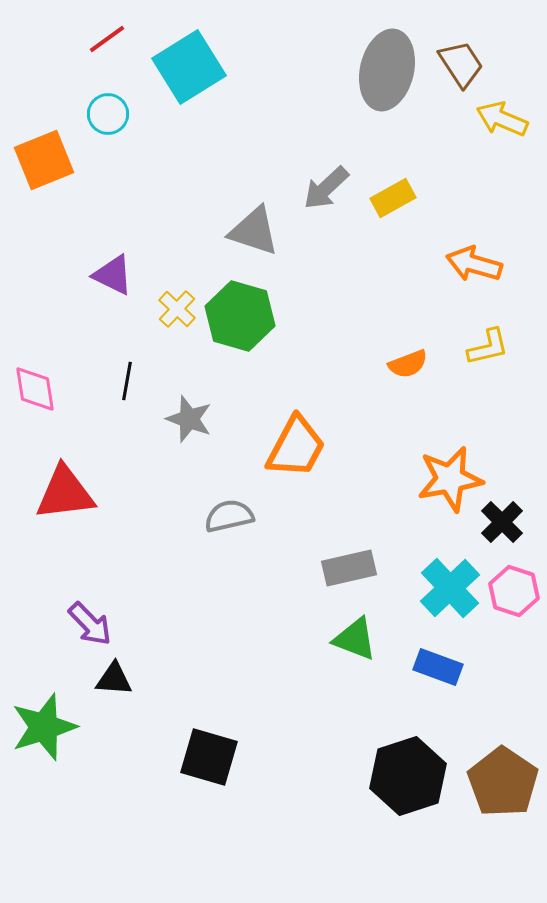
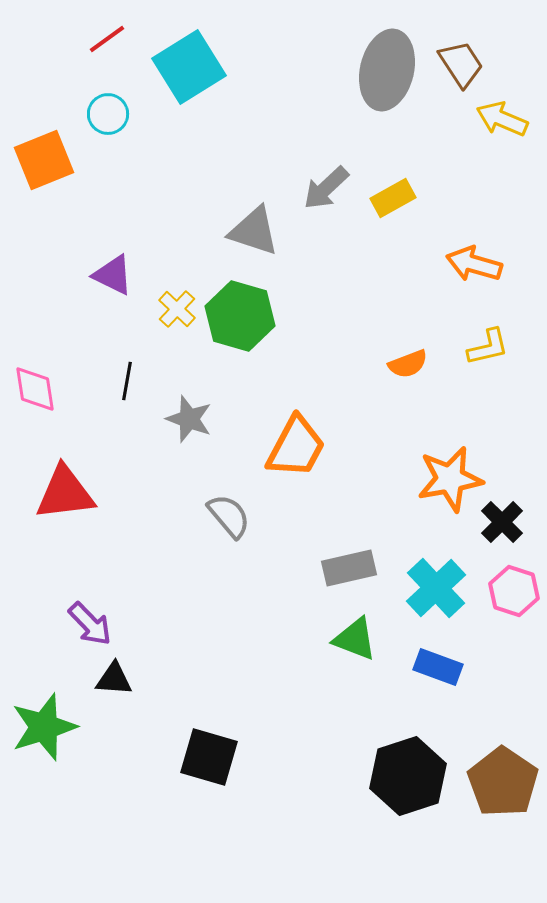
gray semicircle: rotated 63 degrees clockwise
cyan cross: moved 14 px left
